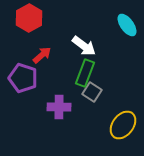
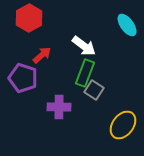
gray square: moved 2 px right, 2 px up
